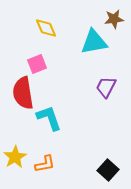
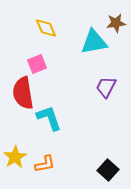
brown star: moved 2 px right, 4 px down
